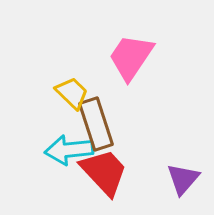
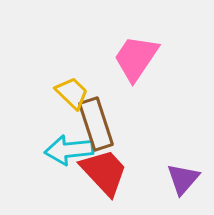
pink trapezoid: moved 5 px right, 1 px down
